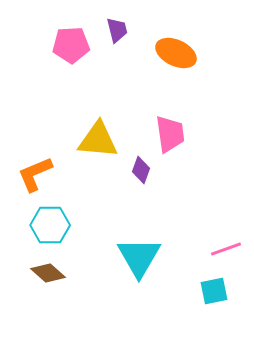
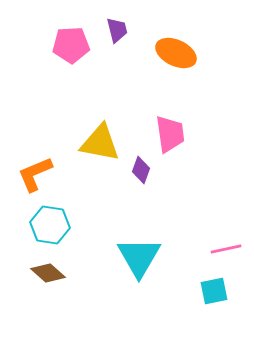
yellow triangle: moved 2 px right, 3 px down; rotated 6 degrees clockwise
cyan hexagon: rotated 9 degrees clockwise
pink line: rotated 8 degrees clockwise
